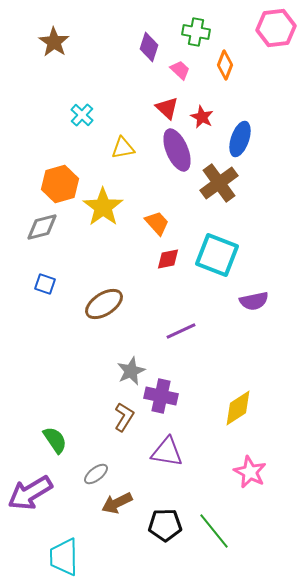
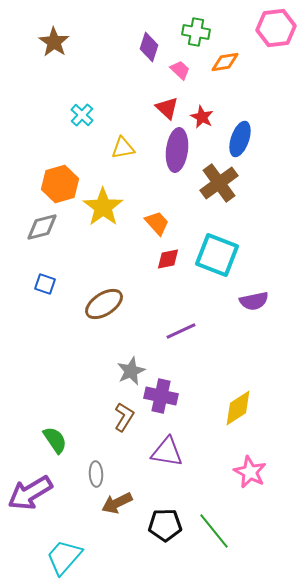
orange diamond: moved 3 px up; rotated 60 degrees clockwise
purple ellipse: rotated 30 degrees clockwise
gray ellipse: rotated 55 degrees counterclockwise
cyan trapezoid: rotated 42 degrees clockwise
